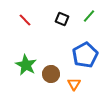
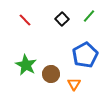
black square: rotated 24 degrees clockwise
